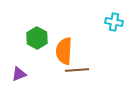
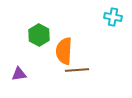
cyan cross: moved 1 px left, 5 px up
green hexagon: moved 2 px right, 3 px up
purple triangle: rotated 14 degrees clockwise
